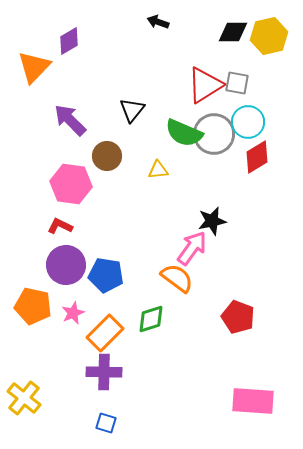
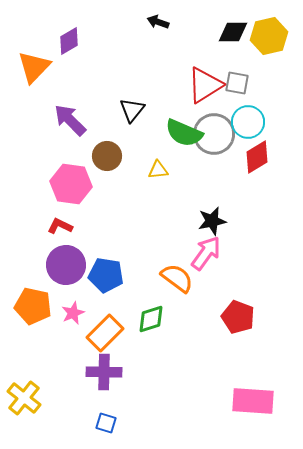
pink arrow: moved 14 px right, 5 px down
